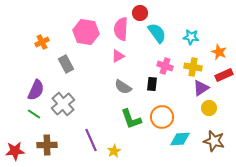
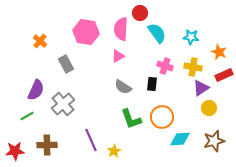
orange cross: moved 2 px left, 1 px up; rotated 24 degrees counterclockwise
green line: moved 7 px left, 2 px down; rotated 64 degrees counterclockwise
brown star: rotated 30 degrees counterclockwise
